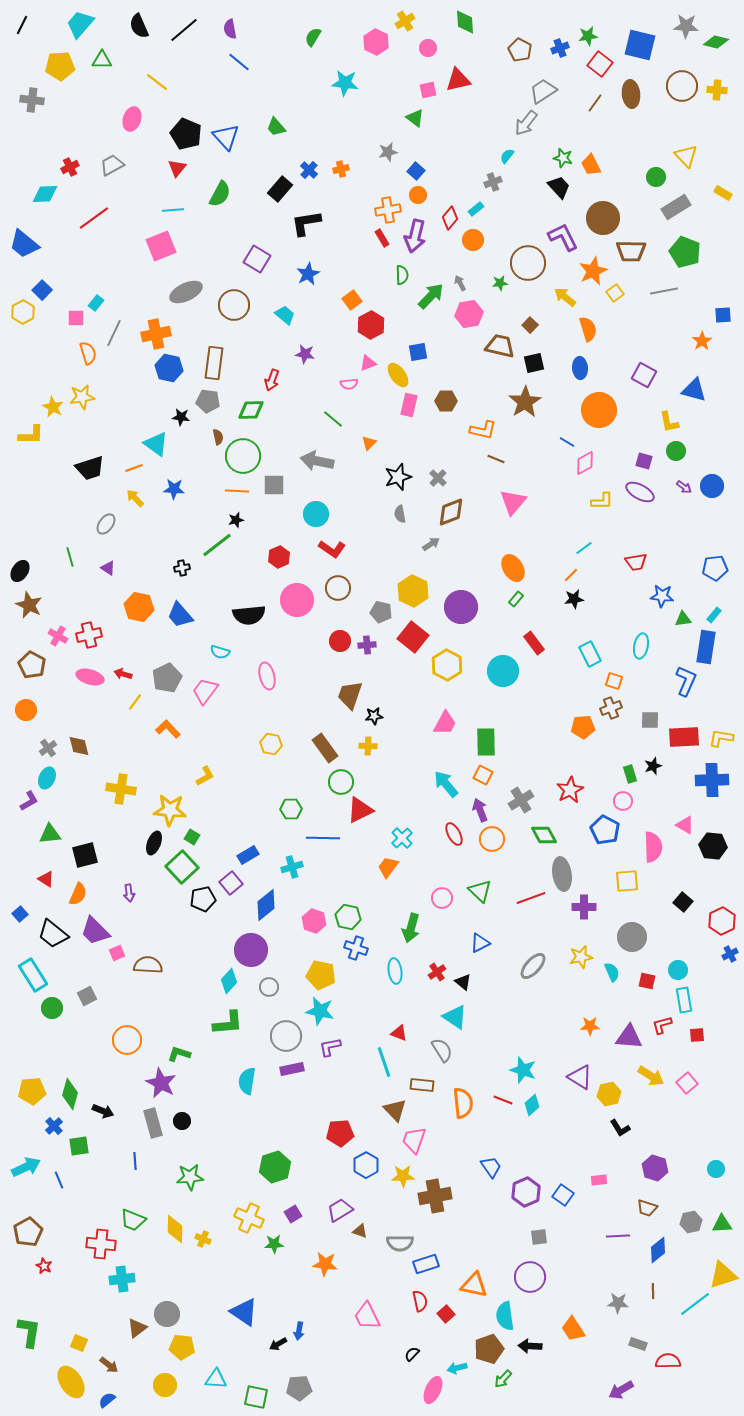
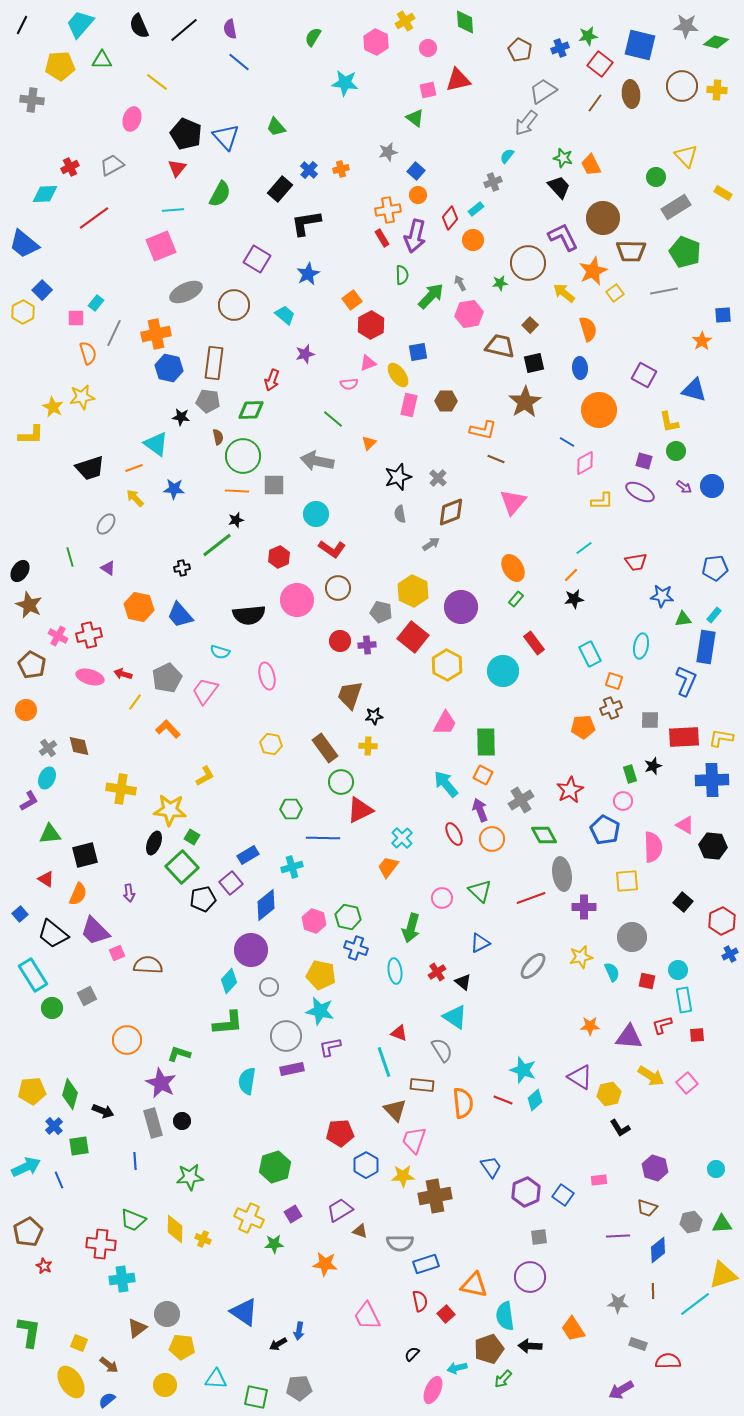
yellow arrow at (565, 297): moved 1 px left, 4 px up
purple star at (305, 354): rotated 24 degrees counterclockwise
cyan diamond at (532, 1105): moved 3 px right, 5 px up
